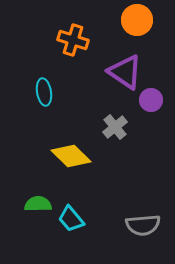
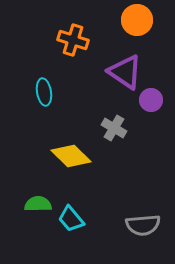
gray cross: moved 1 px left, 1 px down; rotated 20 degrees counterclockwise
